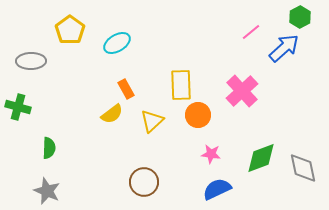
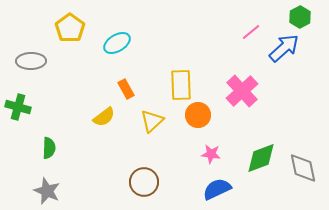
yellow pentagon: moved 2 px up
yellow semicircle: moved 8 px left, 3 px down
